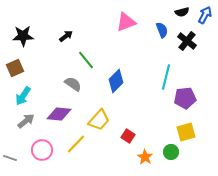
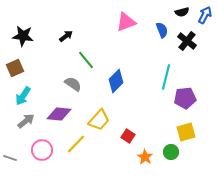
black star: rotated 10 degrees clockwise
